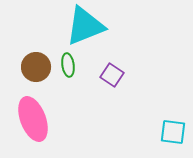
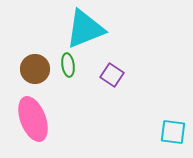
cyan triangle: moved 3 px down
brown circle: moved 1 px left, 2 px down
